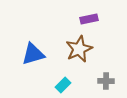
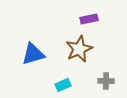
cyan rectangle: rotated 21 degrees clockwise
